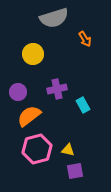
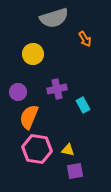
orange semicircle: moved 1 px down; rotated 30 degrees counterclockwise
pink hexagon: rotated 24 degrees clockwise
